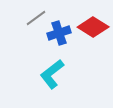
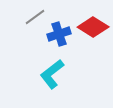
gray line: moved 1 px left, 1 px up
blue cross: moved 1 px down
